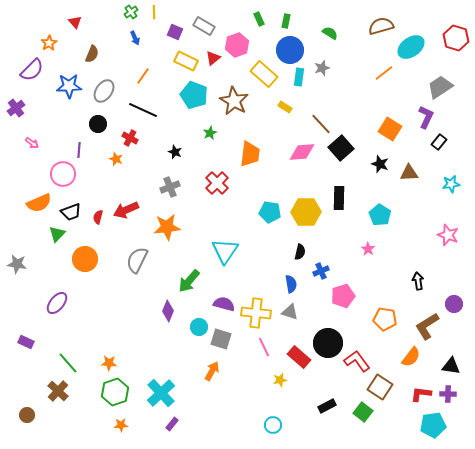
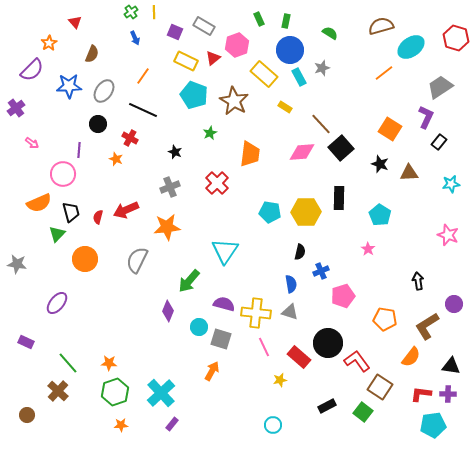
cyan rectangle at (299, 77): rotated 36 degrees counterclockwise
black trapezoid at (71, 212): rotated 85 degrees counterclockwise
